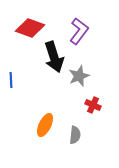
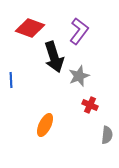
red cross: moved 3 px left
gray semicircle: moved 32 px right
